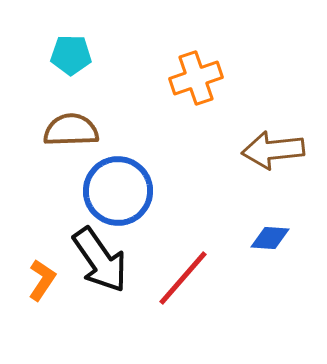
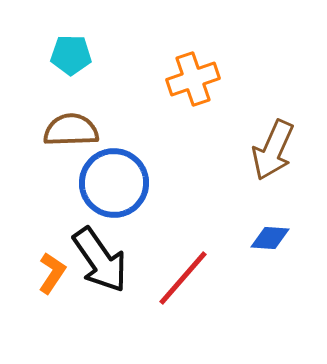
orange cross: moved 3 px left, 1 px down
brown arrow: rotated 60 degrees counterclockwise
blue circle: moved 4 px left, 8 px up
orange L-shape: moved 10 px right, 7 px up
